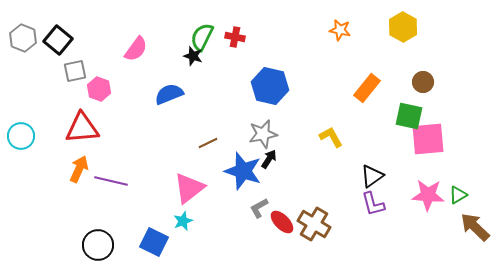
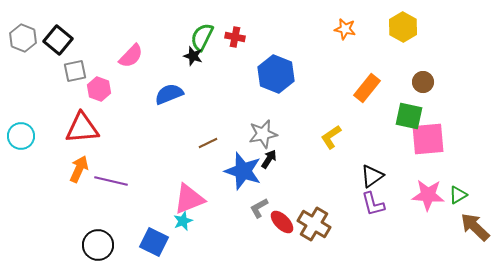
orange star: moved 5 px right, 1 px up
pink semicircle: moved 5 px left, 7 px down; rotated 8 degrees clockwise
blue hexagon: moved 6 px right, 12 px up; rotated 9 degrees clockwise
yellow L-shape: rotated 95 degrees counterclockwise
pink triangle: moved 11 px down; rotated 16 degrees clockwise
